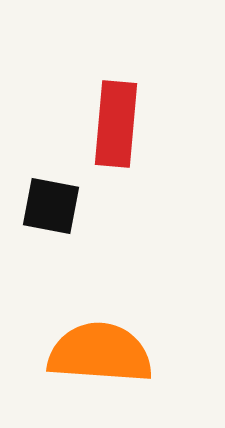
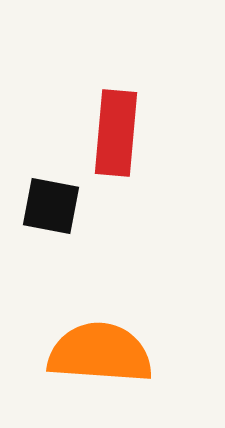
red rectangle: moved 9 px down
